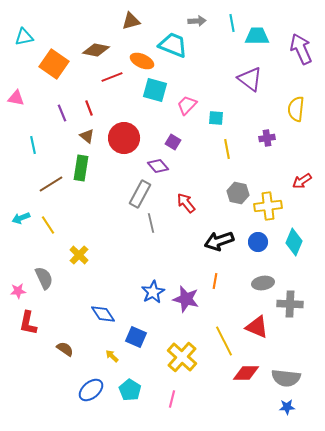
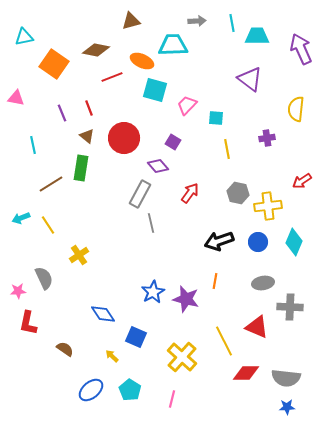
cyan trapezoid at (173, 45): rotated 24 degrees counterclockwise
red arrow at (186, 203): moved 4 px right, 10 px up; rotated 75 degrees clockwise
yellow cross at (79, 255): rotated 12 degrees clockwise
gray cross at (290, 304): moved 3 px down
